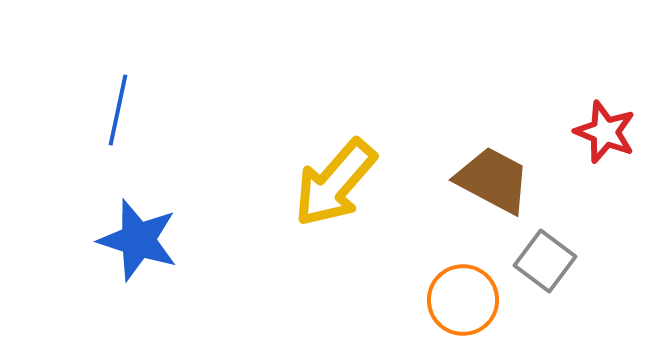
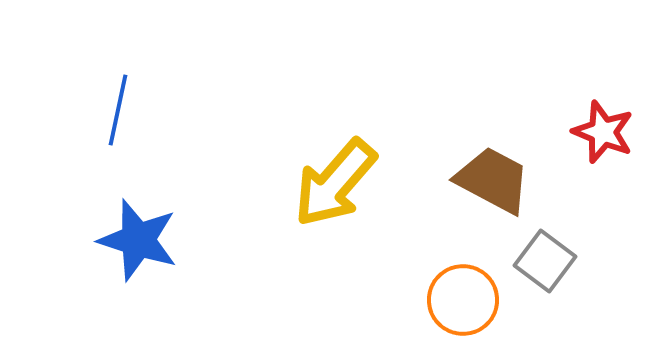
red star: moved 2 px left
